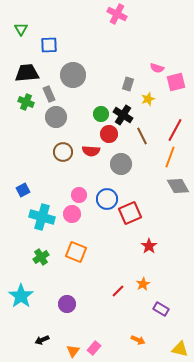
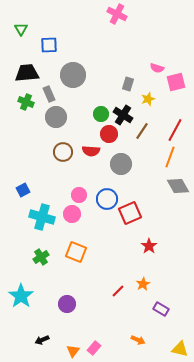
brown line at (142, 136): moved 5 px up; rotated 60 degrees clockwise
